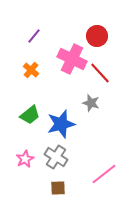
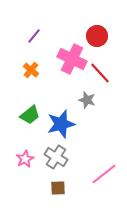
gray star: moved 4 px left, 3 px up
